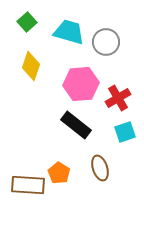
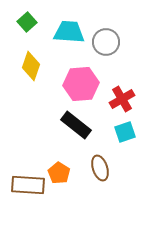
cyan trapezoid: rotated 12 degrees counterclockwise
red cross: moved 4 px right, 1 px down
